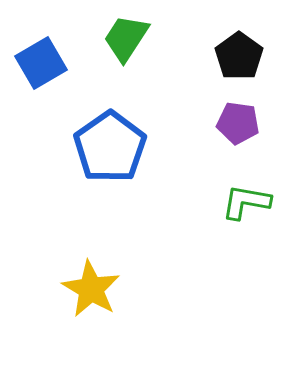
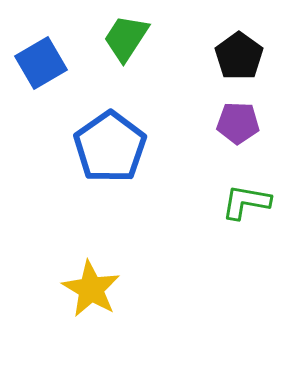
purple pentagon: rotated 6 degrees counterclockwise
